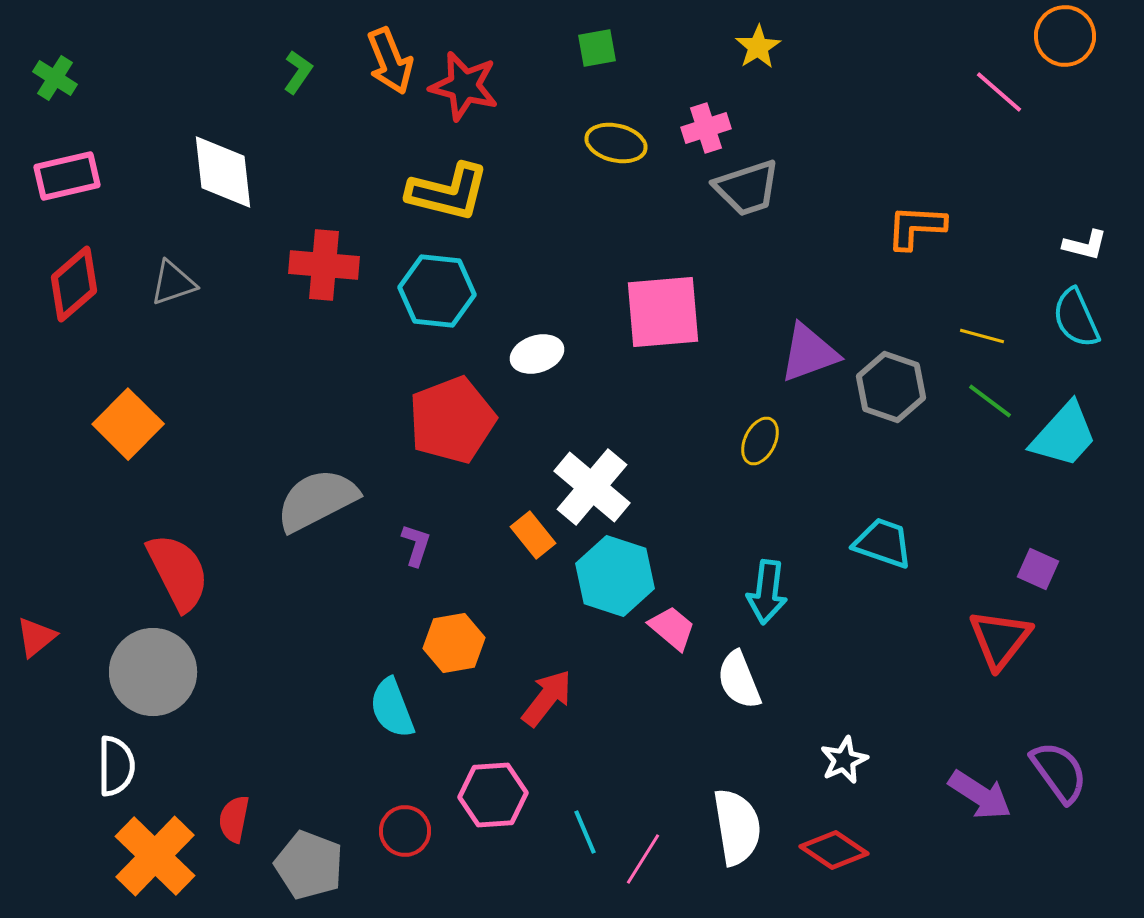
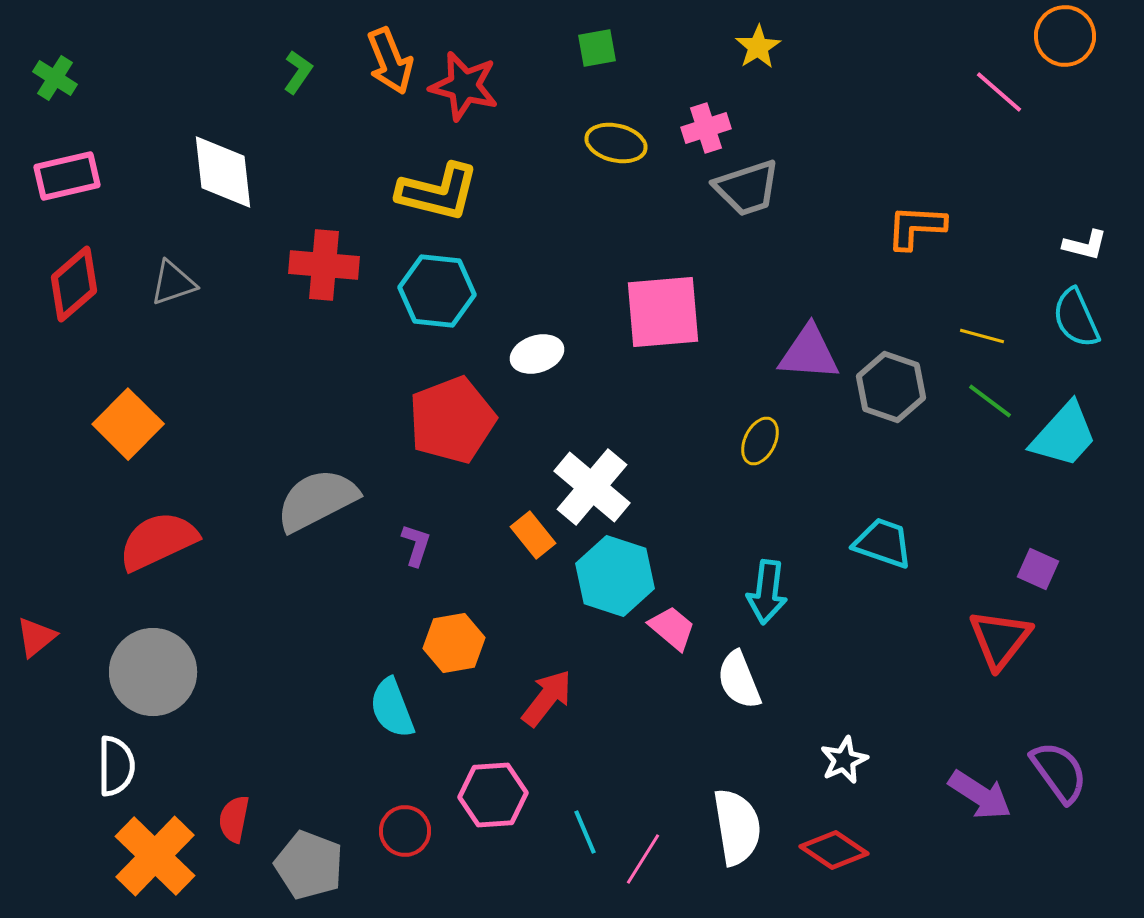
yellow L-shape at (448, 192): moved 10 px left
purple triangle at (809, 353): rotated 24 degrees clockwise
red semicircle at (178, 572): moved 20 px left, 31 px up; rotated 88 degrees counterclockwise
